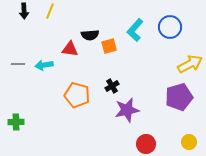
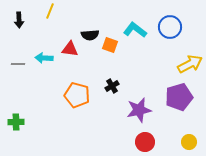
black arrow: moved 5 px left, 9 px down
cyan L-shape: rotated 85 degrees clockwise
orange square: moved 1 px right, 1 px up; rotated 35 degrees clockwise
cyan arrow: moved 7 px up; rotated 12 degrees clockwise
purple star: moved 12 px right
red circle: moved 1 px left, 2 px up
